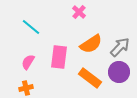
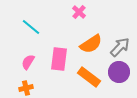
pink rectangle: moved 2 px down
orange rectangle: moved 1 px left, 1 px up
